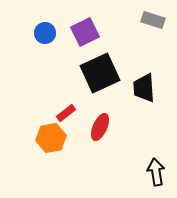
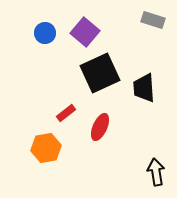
purple square: rotated 24 degrees counterclockwise
orange hexagon: moved 5 px left, 10 px down
